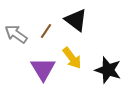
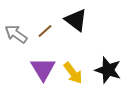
brown line: moved 1 px left; rotated 14 degrees clockwise
yellow arrow: moved 1 px right, 15 px down
